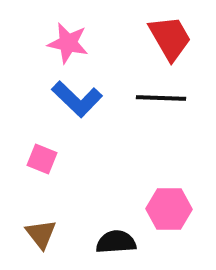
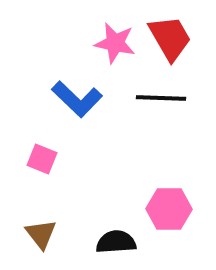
pink star: moved 47 px right
